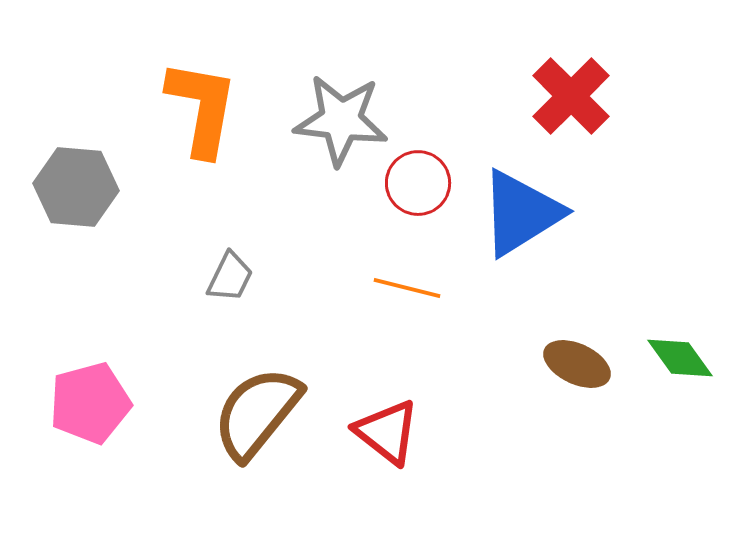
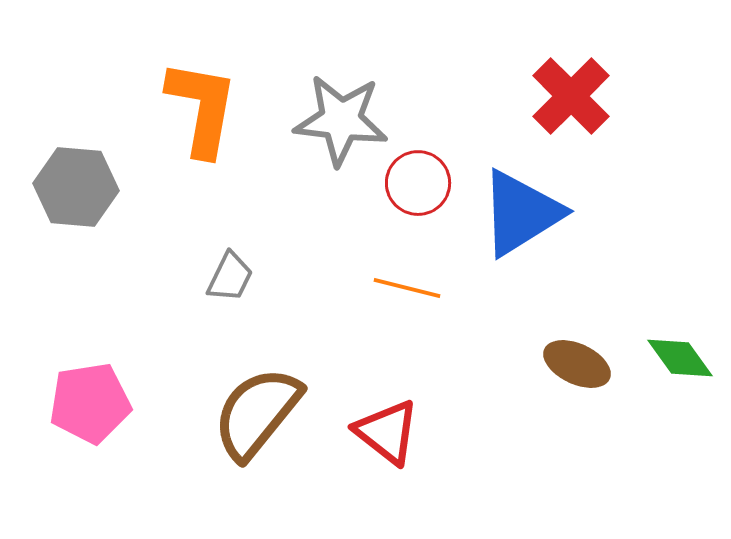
pink pentagon: rotated 6 degrees clockwise
